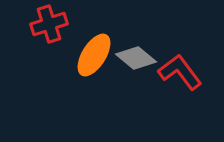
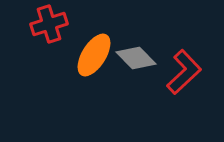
gray diamond: rotated 6 degrees clockwise
red L-shape: moved 4 px right; rotated 84 degrees clockwise
